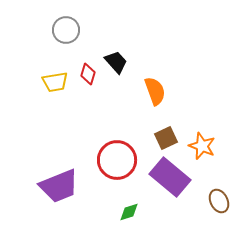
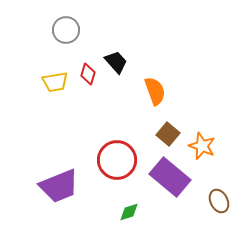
brown square: moved 2 px right, 4 px up; rotated 25 degrees counterclockwise
